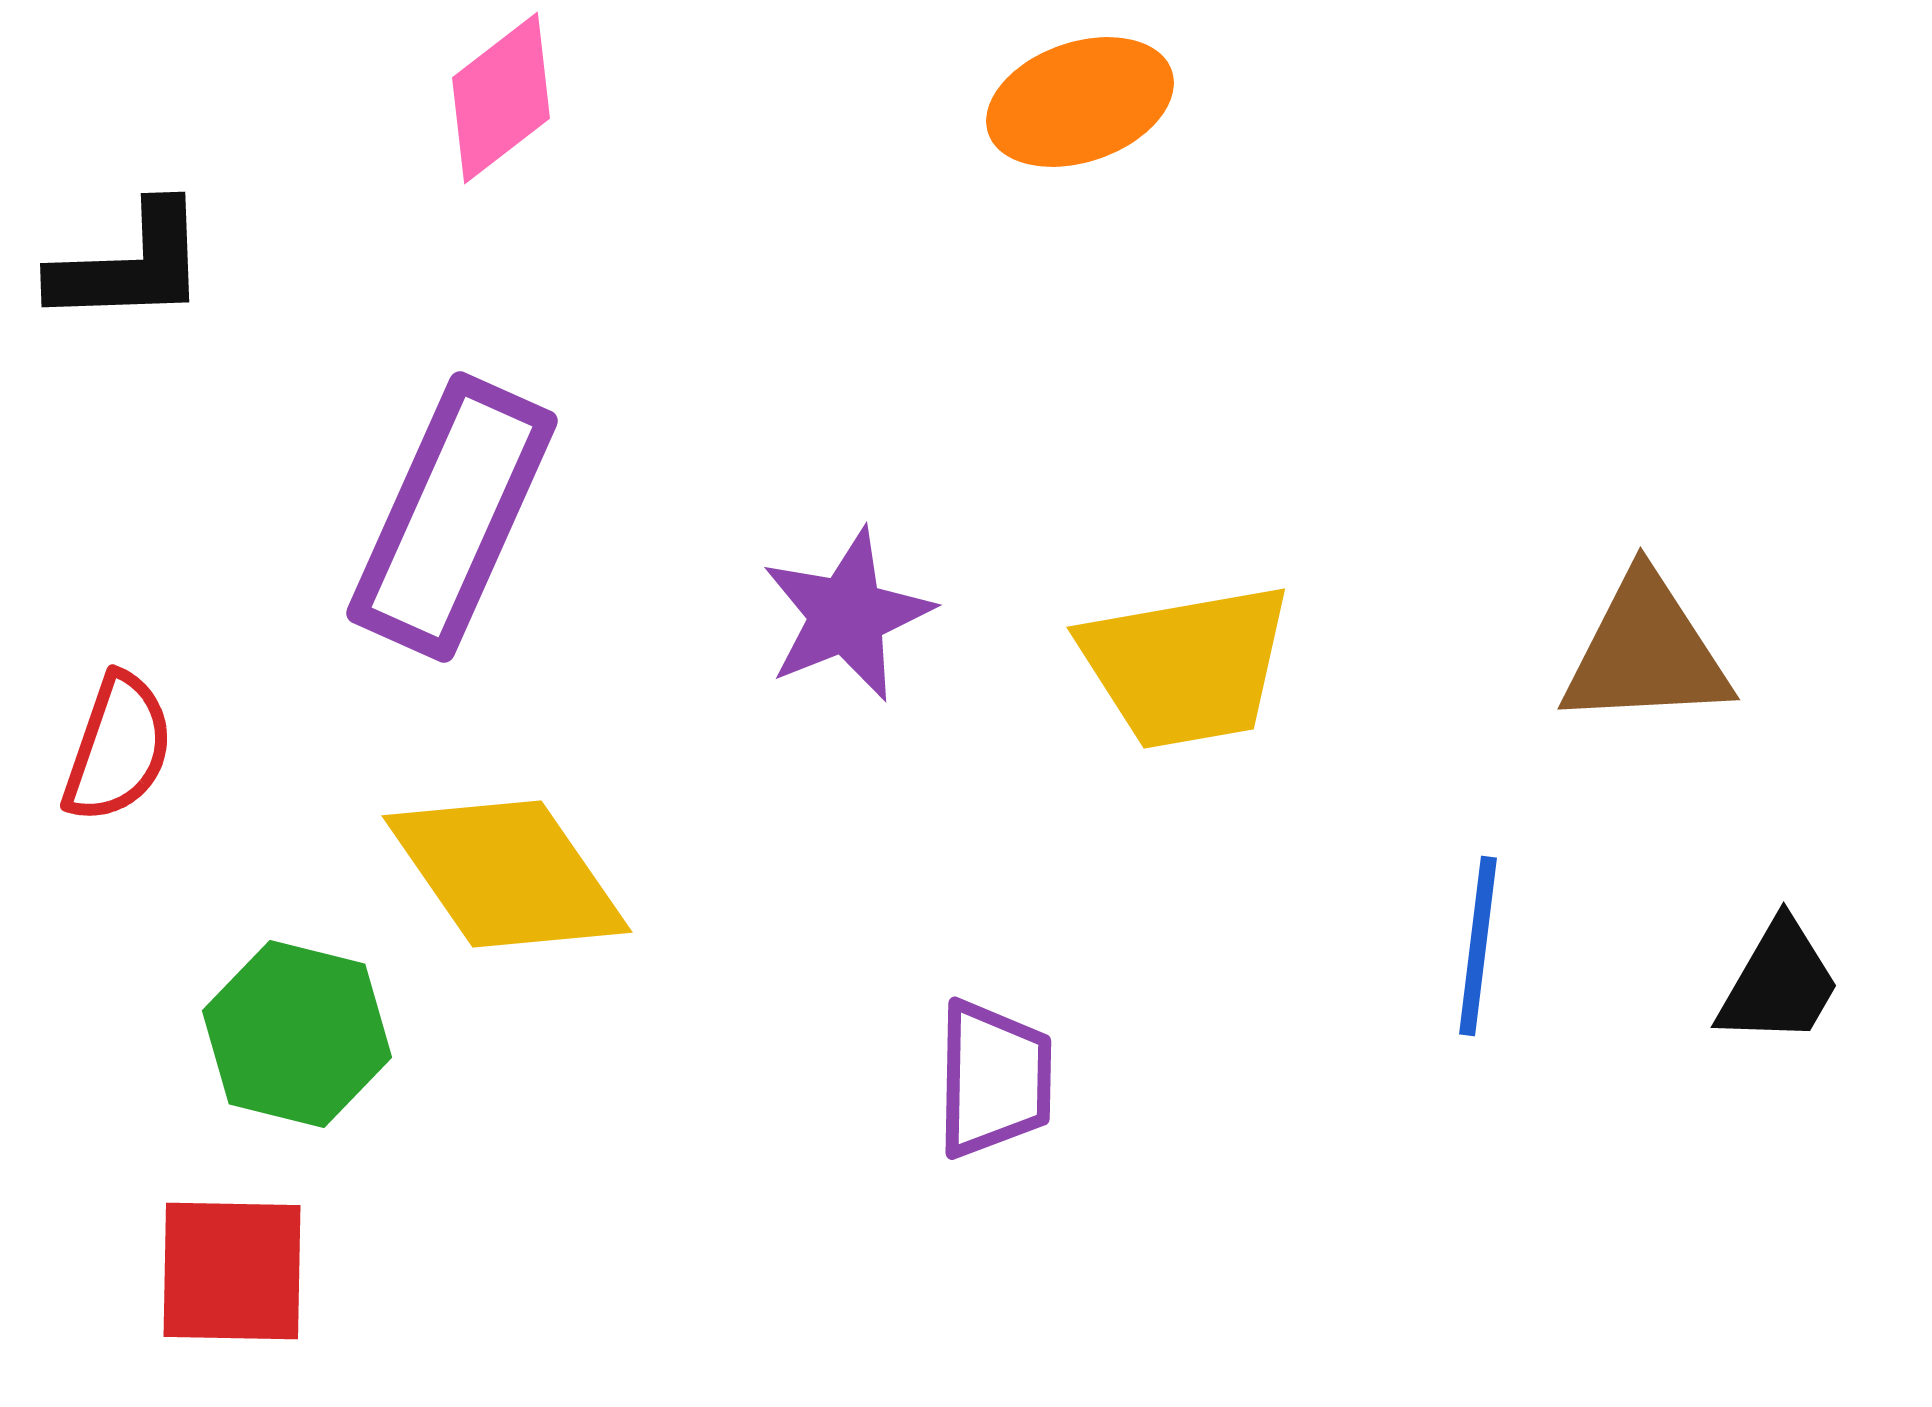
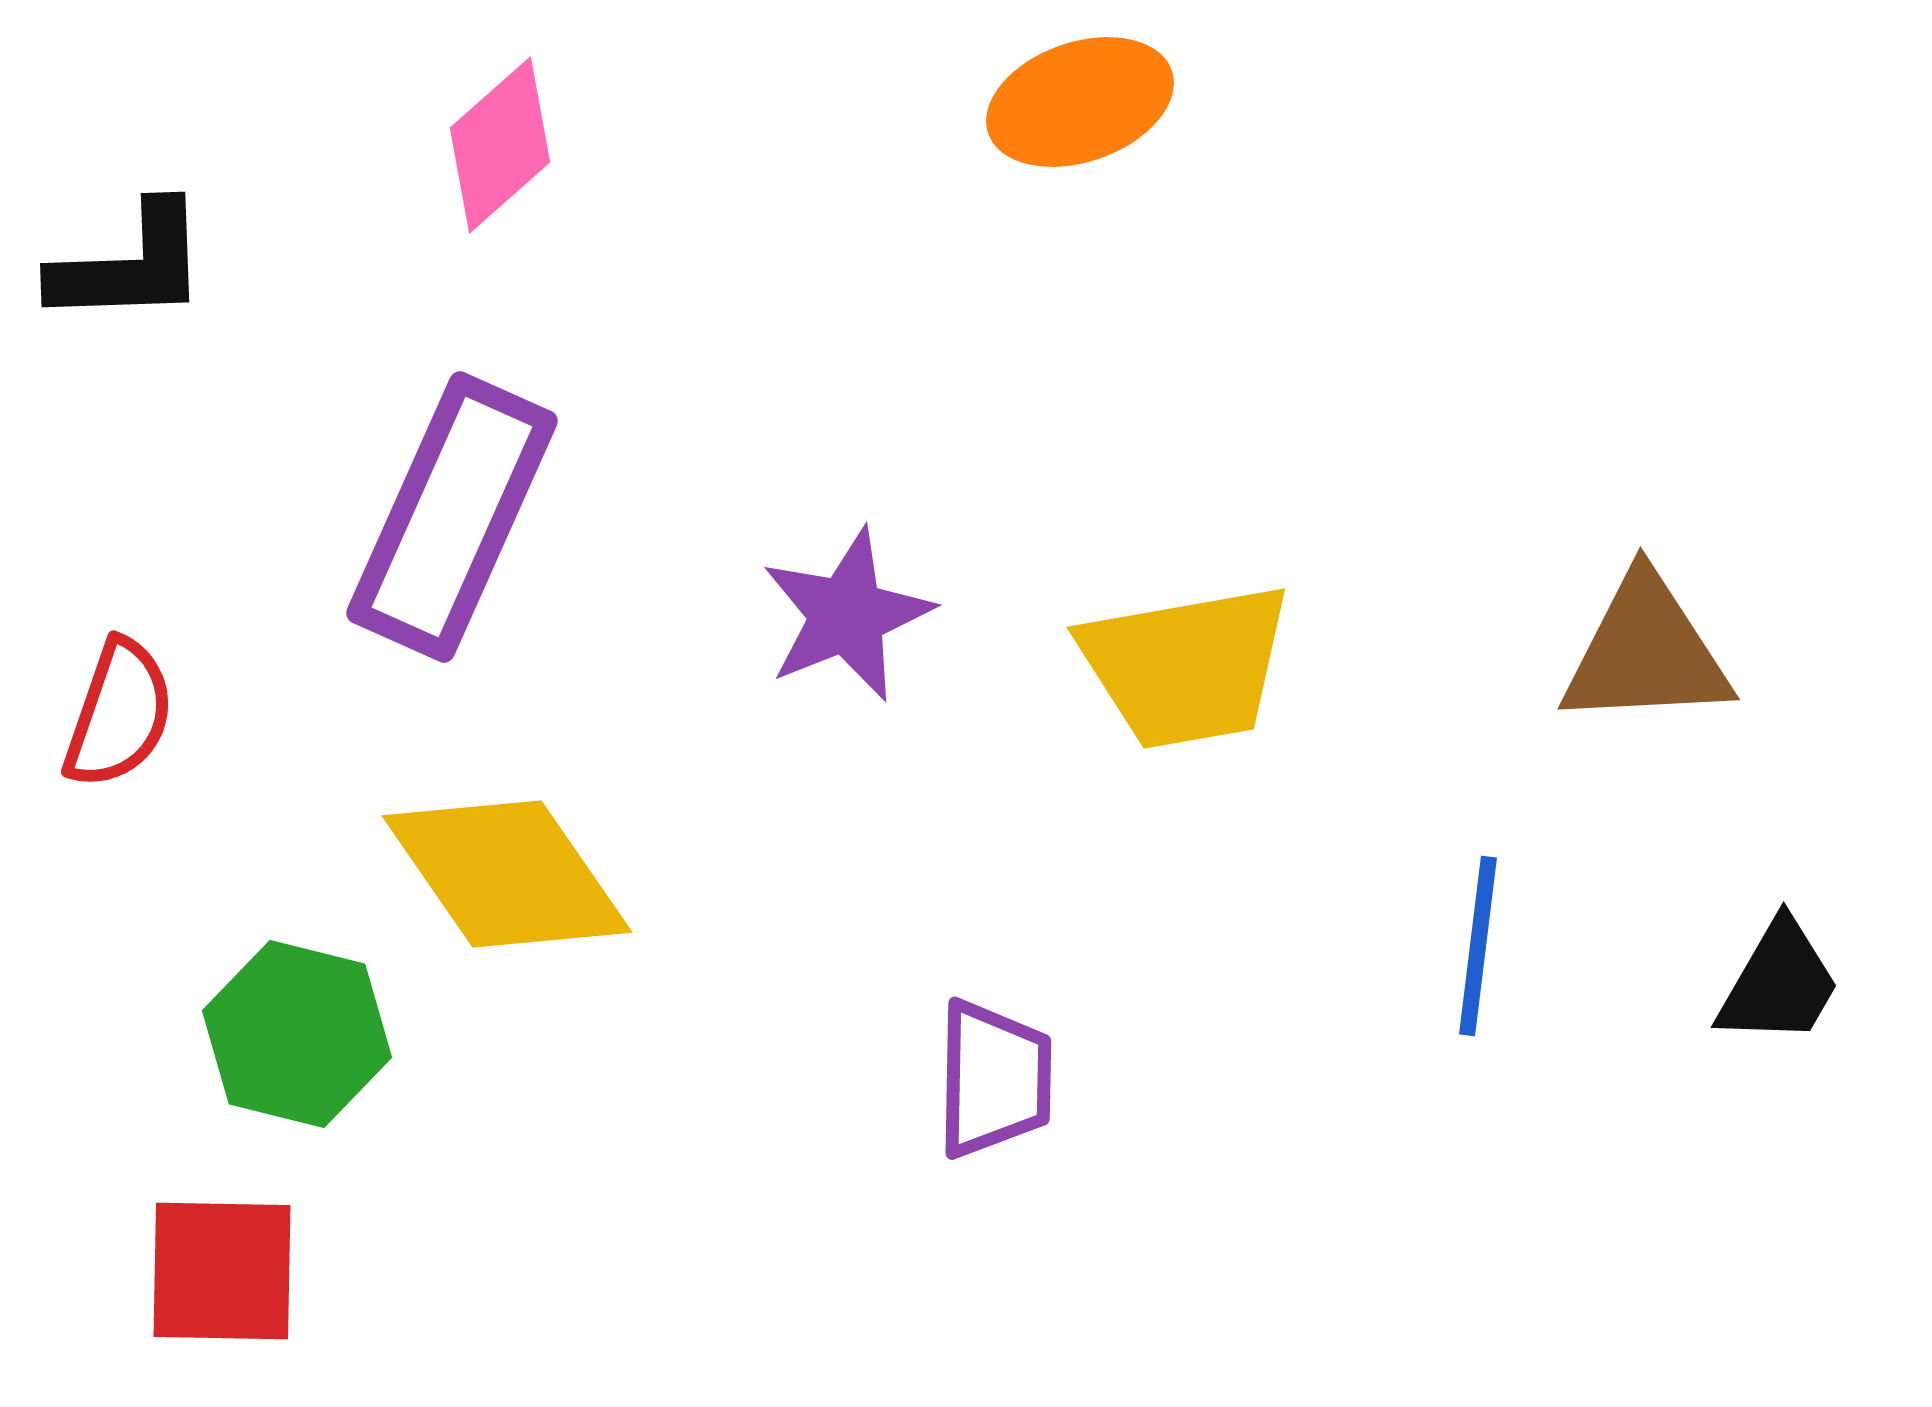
pink diamond: moved 1 px left, 47 px down; rotated 4 degrees counterclockwise
red semicircle: moved 1 px right, 34 px up
red square: moved 10 px left
